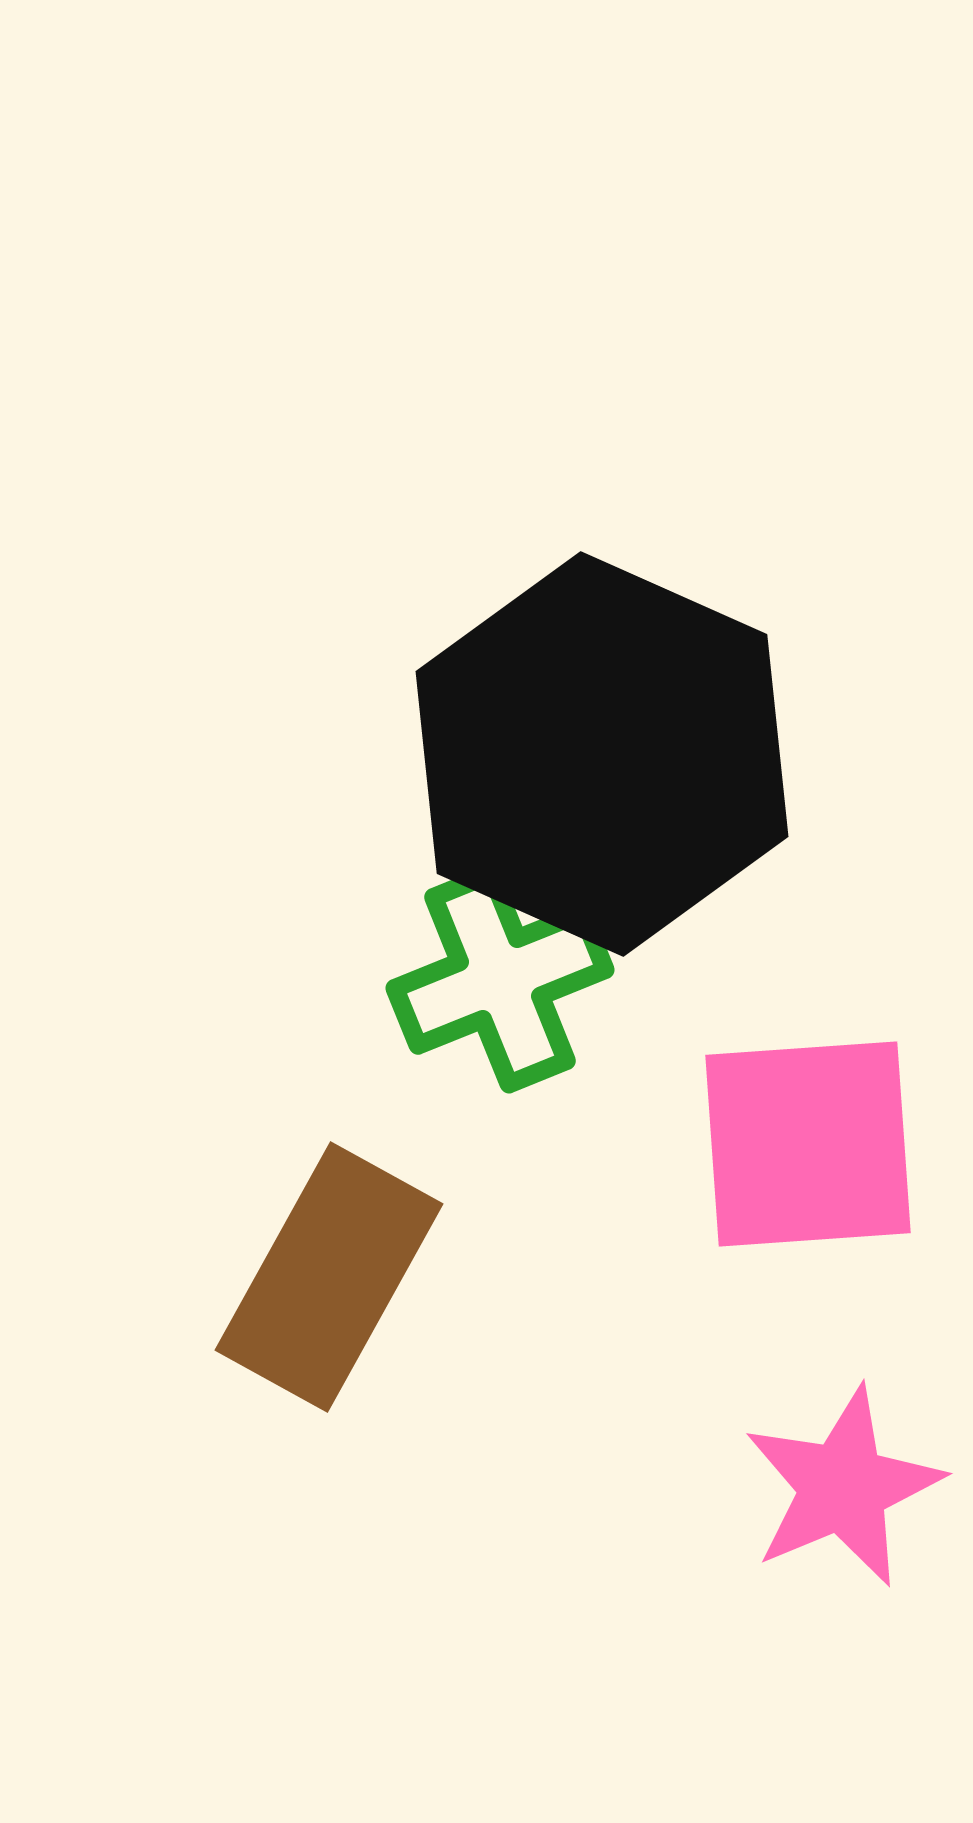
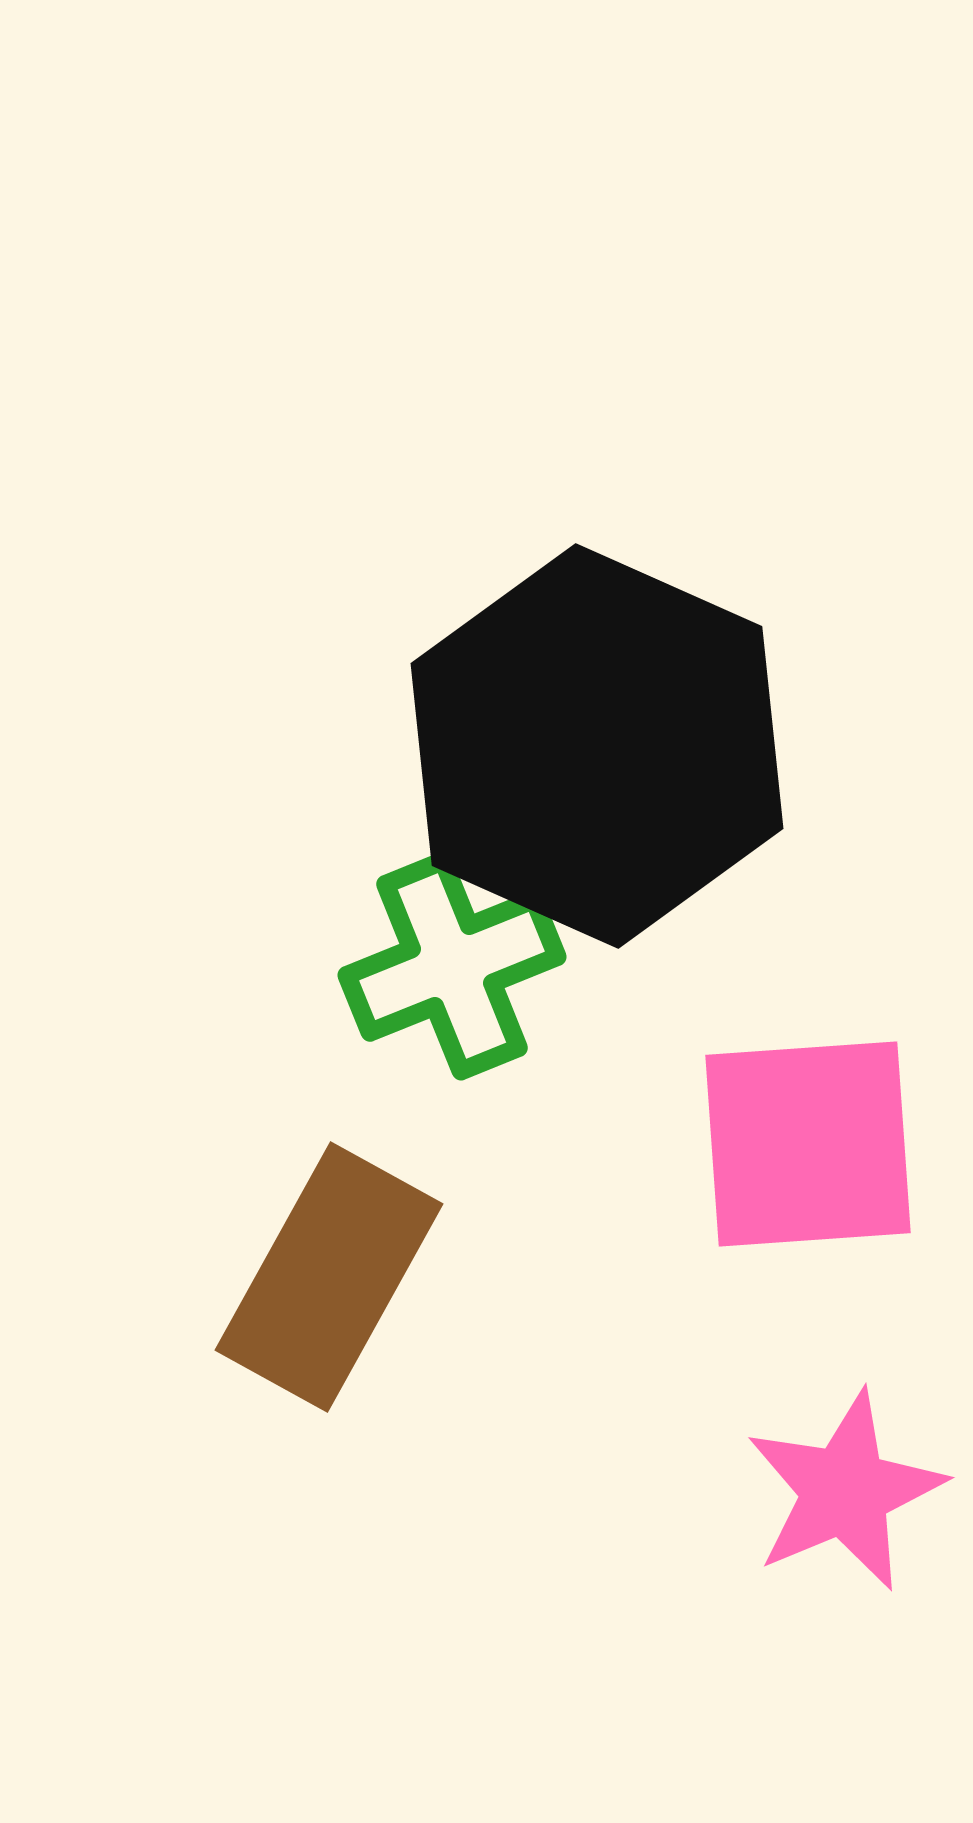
black hexagon: moved 5 px left, 8 px up
green cross: moved 48 px left, 13 px up
pink star: moved 2 px right, 4 px down
